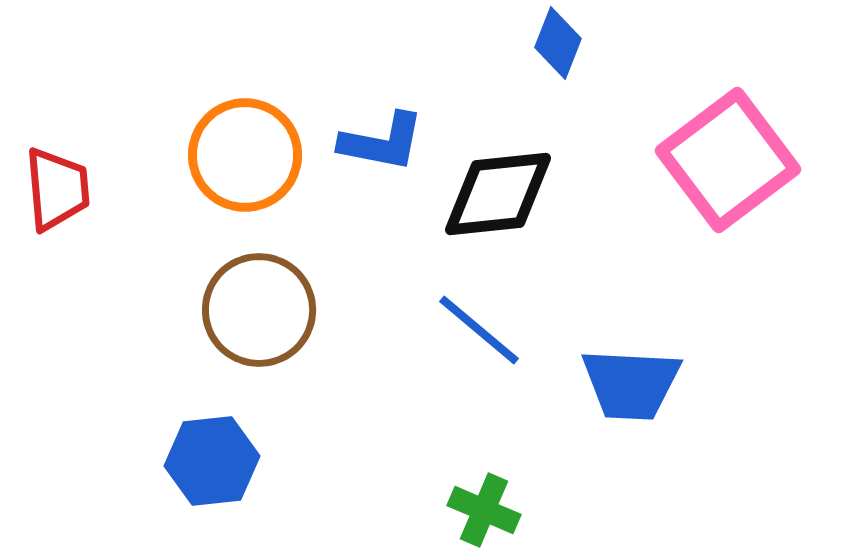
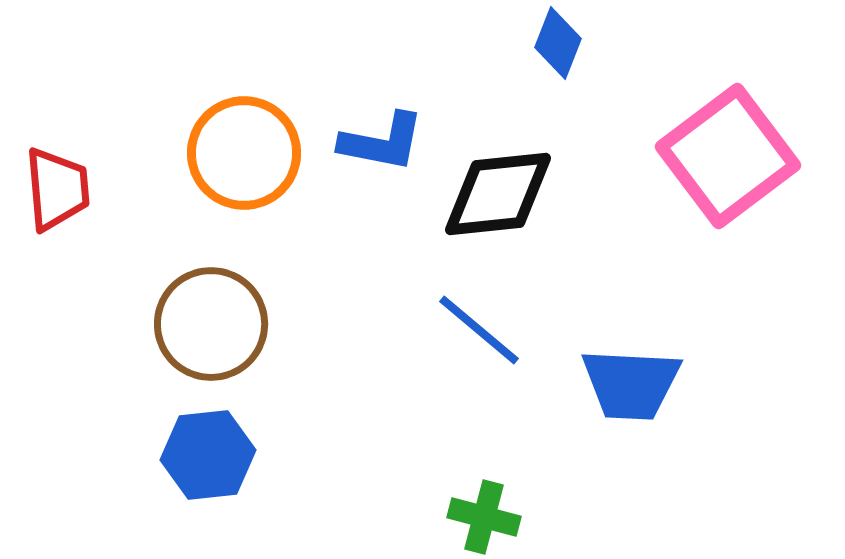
orange circle: moved 1 px left, 2 px up
pink square: moved 4 px up
brown circle: moved 48 px left, 14 px down
blue hexagon: moved 4 px left, 6 px up
green cross: moved 7 px down; rotated 8 degrees counterclockwise
